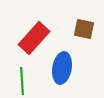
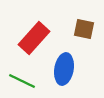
blue ellipse: moved 2 px right, 1 px down
green line: rotated 60 degrees counterclockwise
